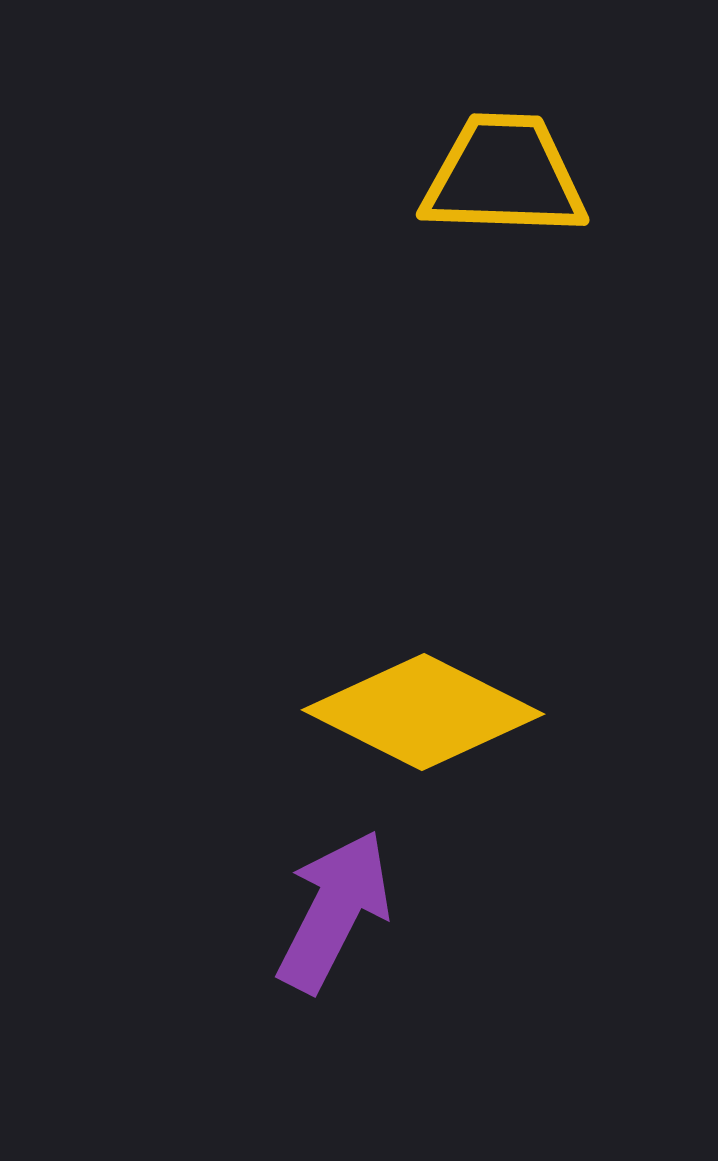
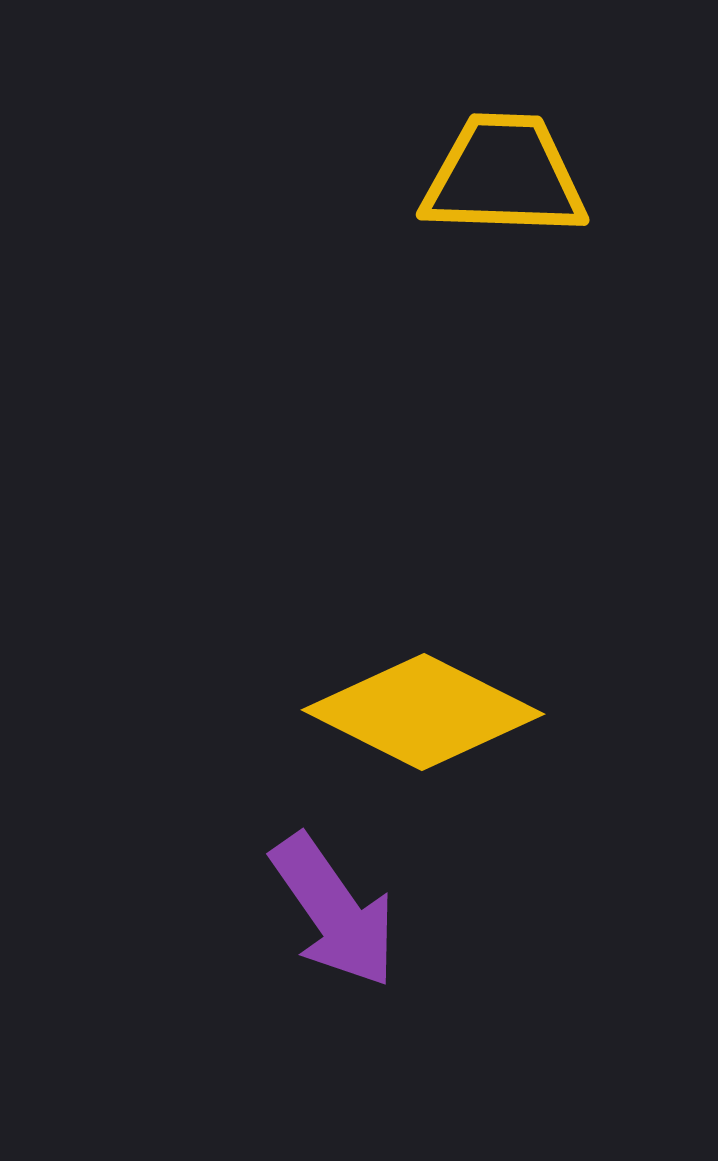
purple arrow: rotated 118 degrees clockwise
